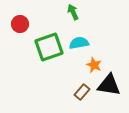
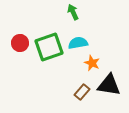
red circle: moved 19 px down
cyan semicircle: moved 1 px left
orange star: moved 2 px left, 2 px up
